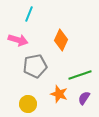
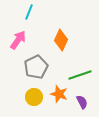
cyan line: moved 2 px up
pink arrow: rotated 72 degrees counterclockwise
gray pentagon: moved 1 px right, 1 px down; rotated 15 degrees counterclockwise
purple semicircle: moved 2 px left, 4 px down; rotated 120 degrees clockwise
yellow circle: moved 6 px right, 7 px up
